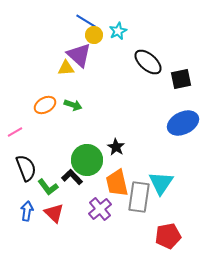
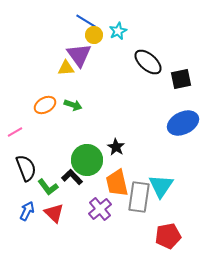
purple triangle: rotated 12 degrees clockwise
cyan triangle: moved 3 px down
blue arrow: rotated 18 degrees clockwise
